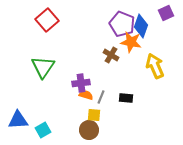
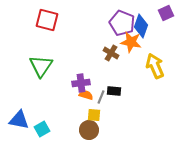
red square: rotated 35 degrees counterclockwise
purple pentagon: moved 1 px up
brown cross: moved 2 px up
green triangle: moved 2 px left, 1 px up
black rectangle: moved 12 px left, 7 px up
blue triangle: moved 1 px right; rotated 15 degrees clockwise
cyan square: moved 1 px left, 1 px up
